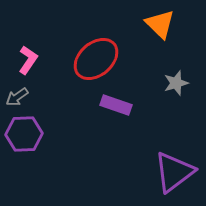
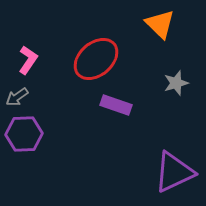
purple triangle: rotated 12 degrees clockwise
